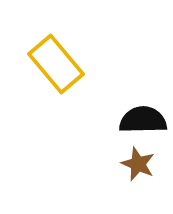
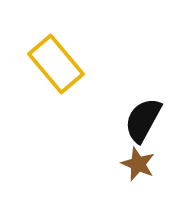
black semicircle: rotated 60 degrees counterclockwise
